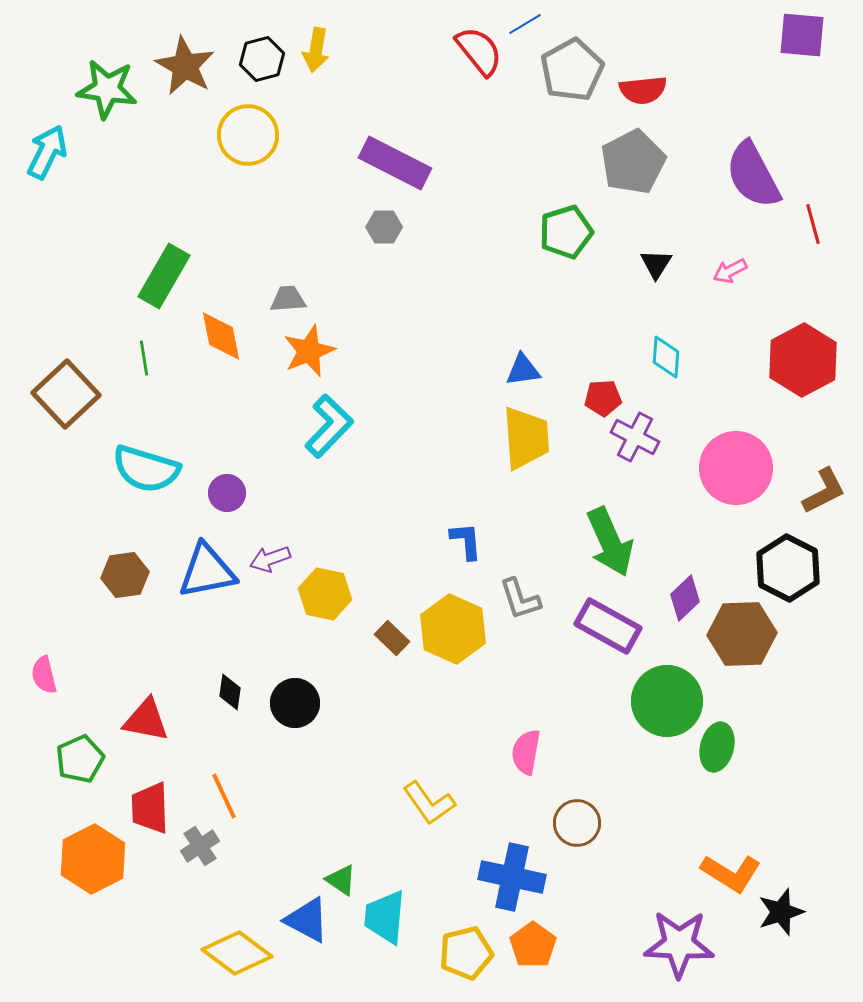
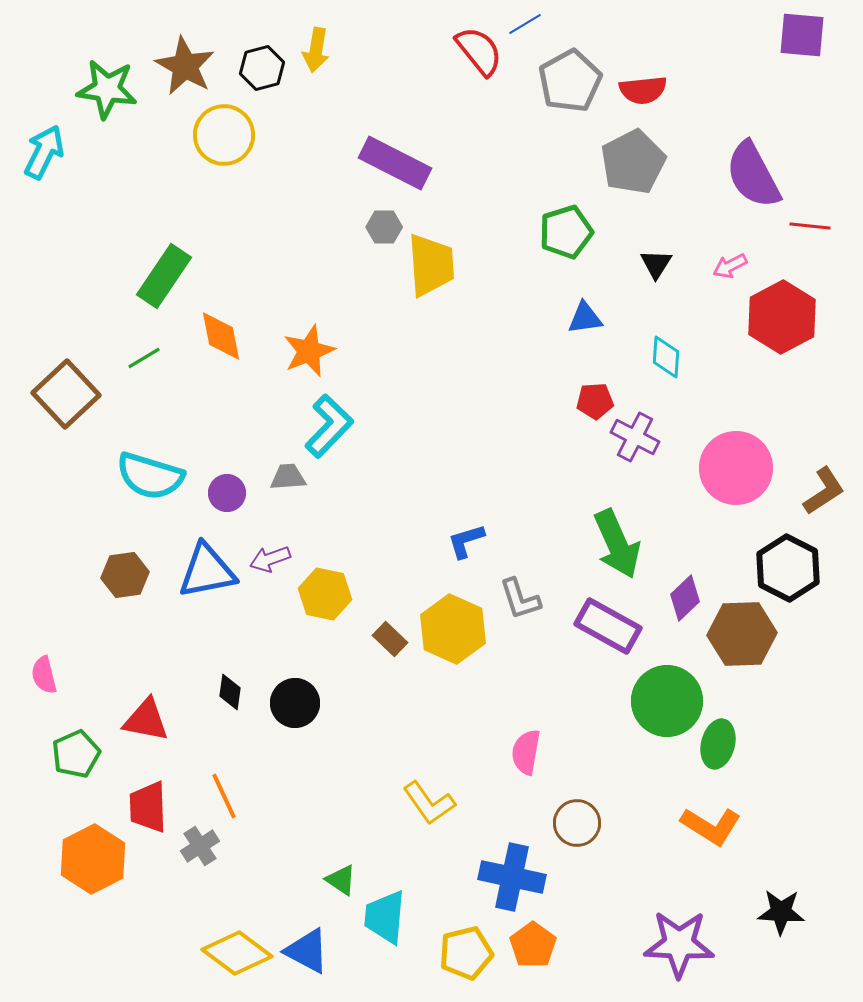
black hexagon at (262, 59): moved 9 px down
gray pentagon at (572, 70): moved 2 px left, 11 px down
yellow circle at (248, 135): moved 24 px left
cyan arrow at (47, 152): moved 3 px left
red line at (813, 224): moved 3 px left, 2 px down; rotated 69 degrees counterclockwise
pink arrow at (730, 271): moved 5 px up
green rectangle at (164, 276): rotated 4 degrees clockwise
gray trapezoid at (288, 299): moved 178 px down
green line at (144, 358): rotated 68 degrees clockwise
red hexagon at (803, 360): moved 21 px left, 43 px up
blue triangle at (523, 370): moved 62 px right, 52 px up
red pentagon at (603, 398): moved 8 px left, 3 px down
yellow trapezoid at (526, 438): moved 95 px left, 173 px up
cyan semicircle at (146, 469): moved 4 px right, 7 px down
brown L-shape at (824, 491): rotated 6 degrees counterclockwise
blue L-shape at (466, 541): rotated 102 degrees counterclockwise
green arrow at (610, 542): moved 7 px right, 2 px down
brown rectangle at (392, 638): moved 2 px left, 1 px down
green ellipse at (717, 747): moved 1 px right, 3 px up
green pentagon at (80, 759): moved 4 px left, 5 px up
red trapezoid at (150, 808): moved 2 px left, 1 px up
orange L-shape at (731, 873): moved 20 px left, 47 px up
black star at (781, 912): rotated 21 degrees clockwise
blue triangle at (307, 920): moved 31 px down
